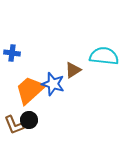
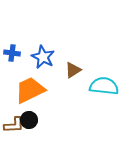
cyan semicircle: moved 30 px down
blue star: moved 10 px left, 27 px up; rotated 10 degrees clockwise
orange trapezoid: rotated 16 degrees clockwise
brown L-shape: rotated 70 degrees counterclockwise
